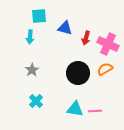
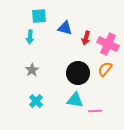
orange semicircle: rotated 21 degrees counterclockwise
cyan triangle: moved 9 px up
